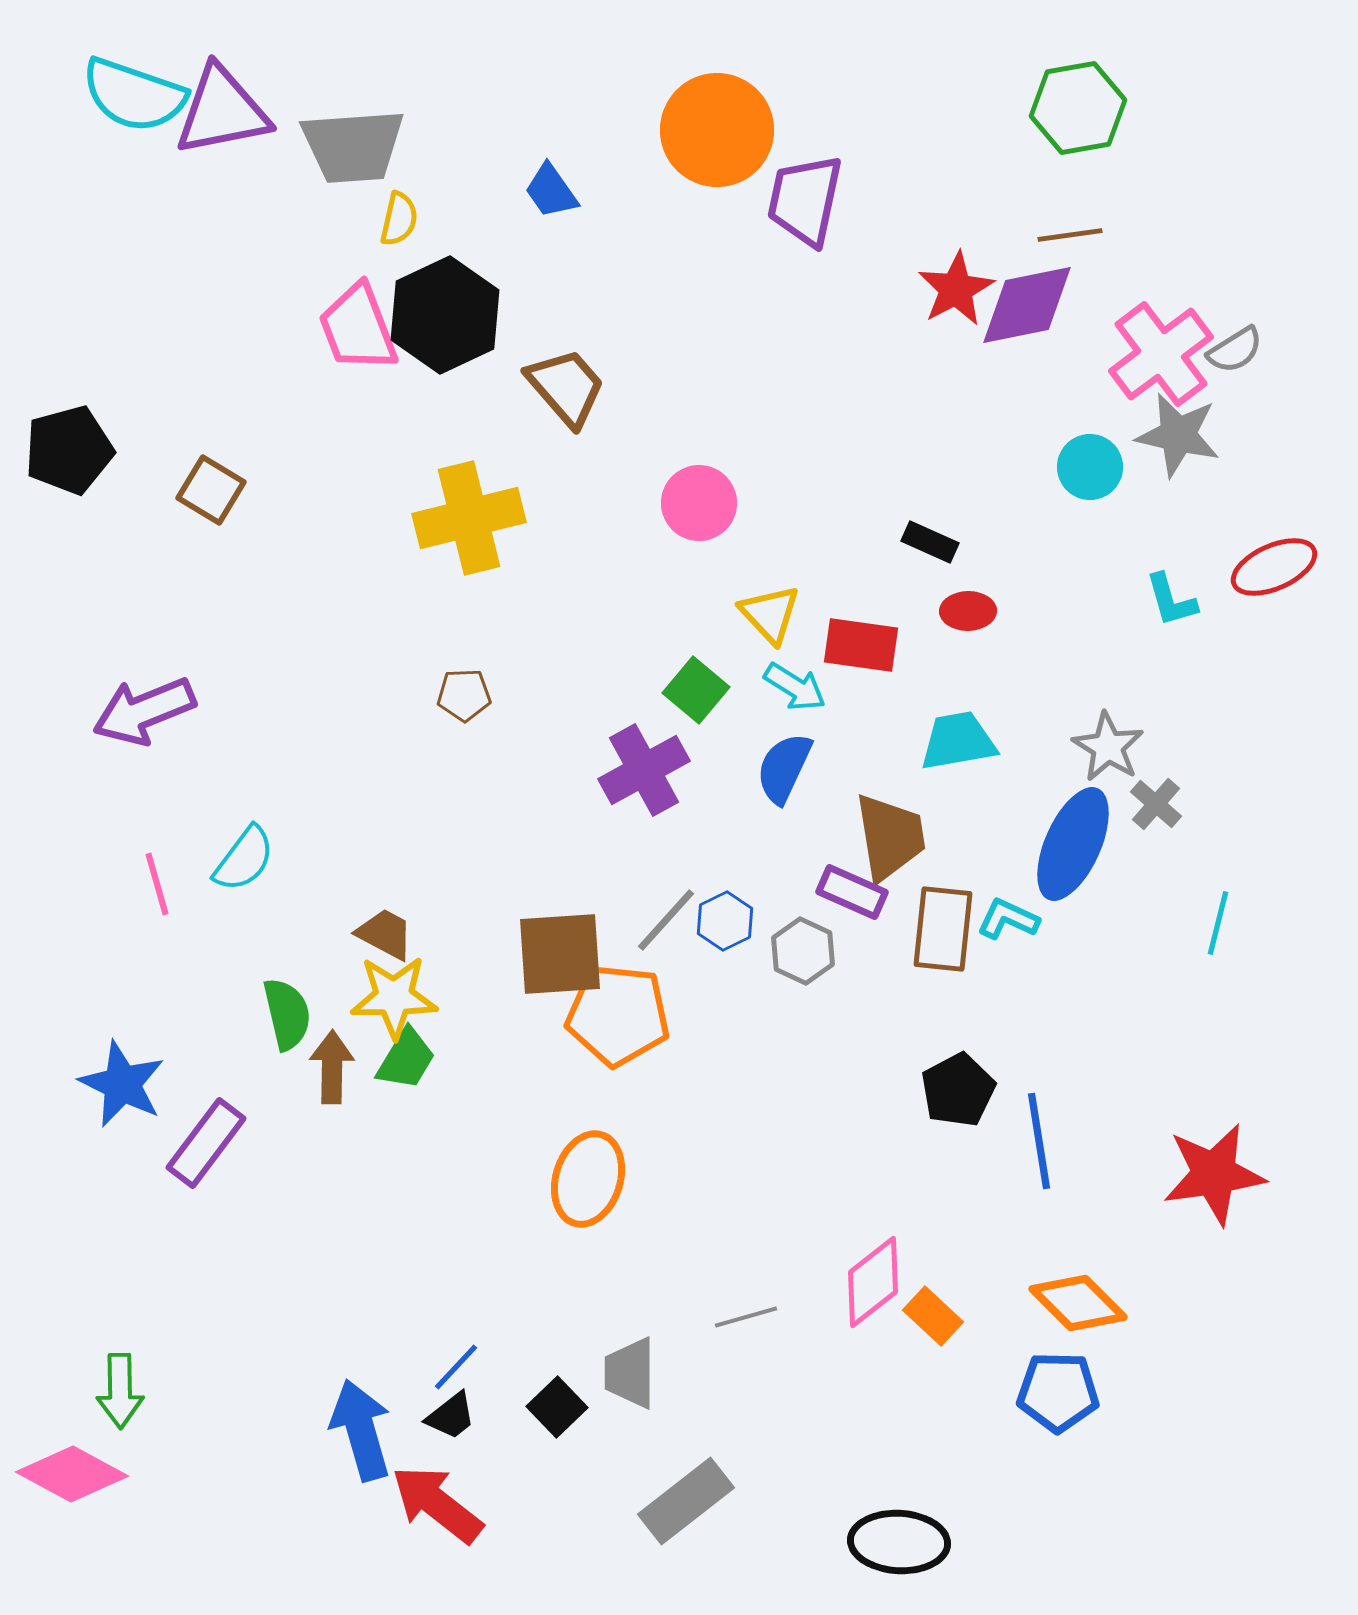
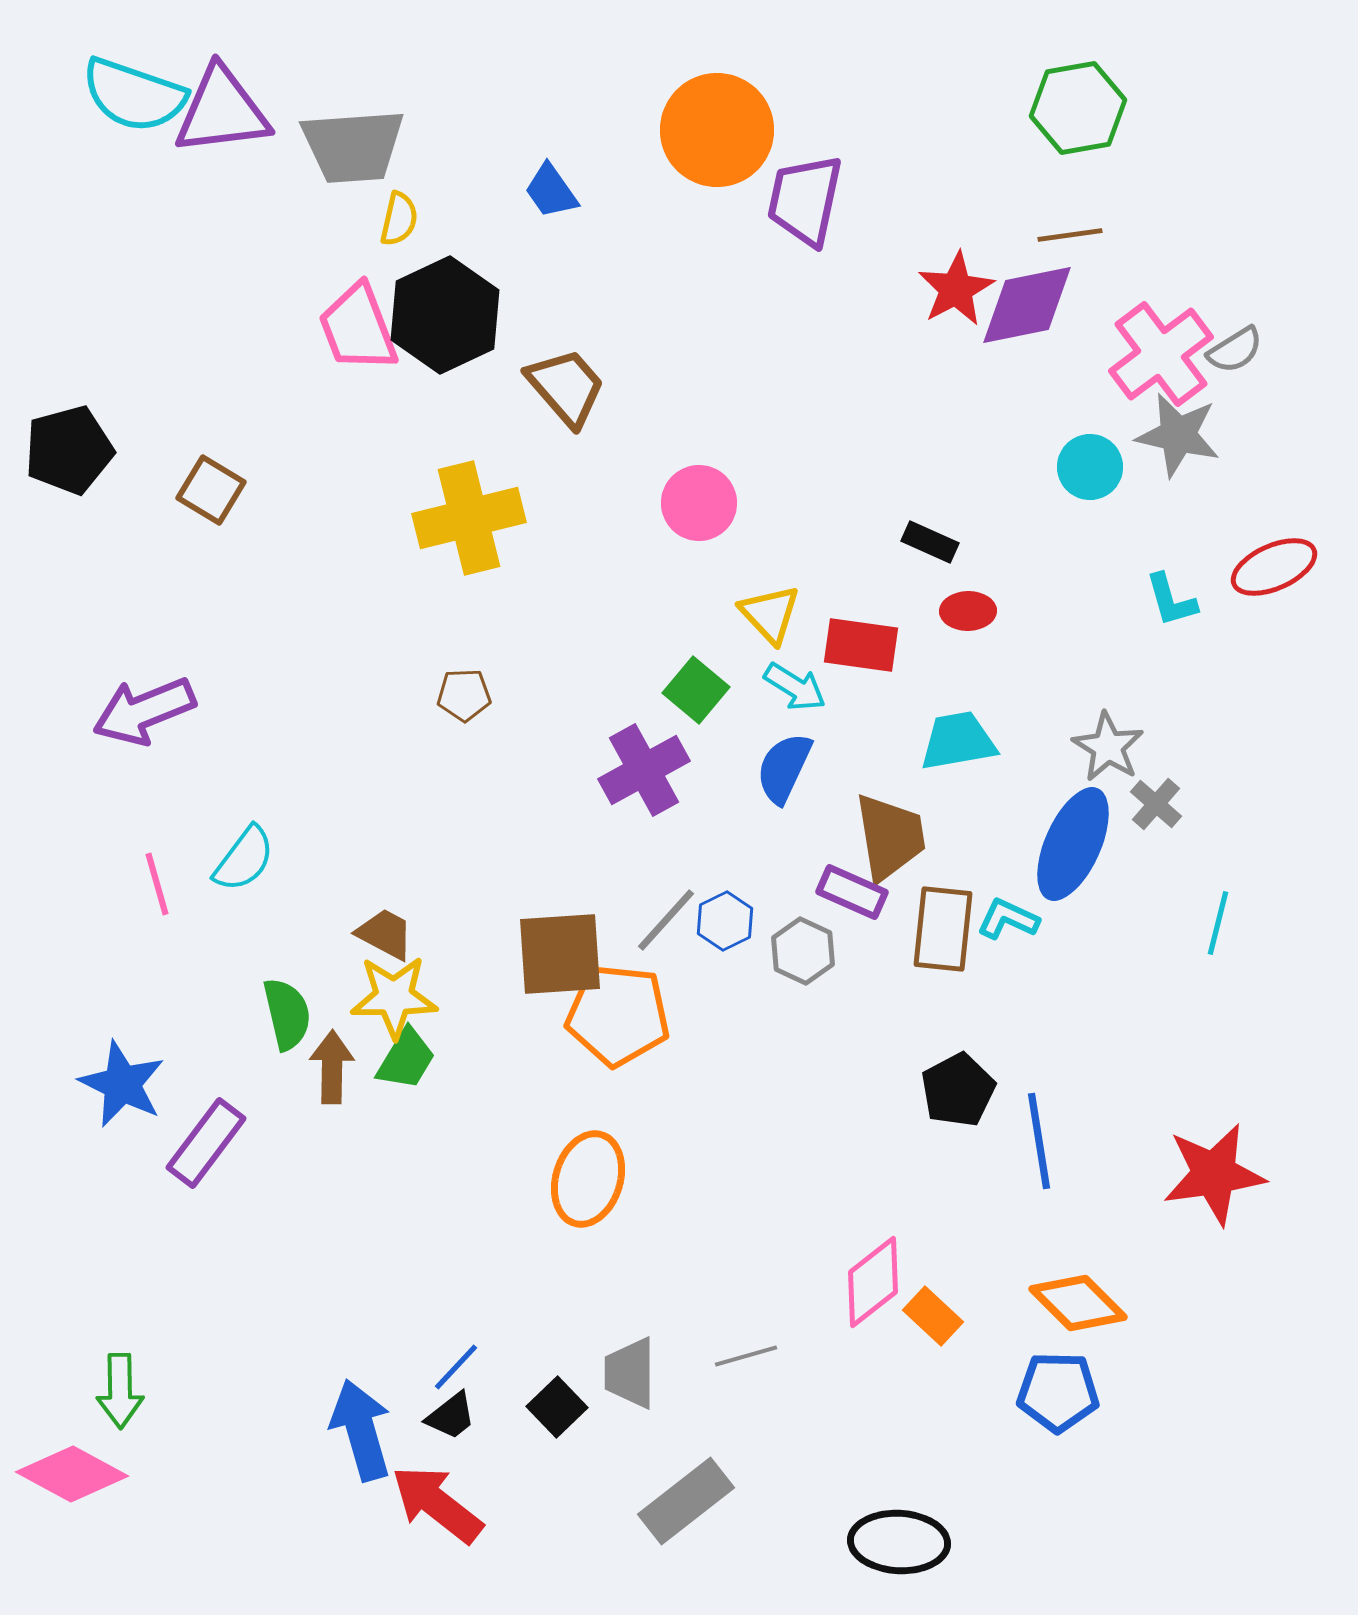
purple triangle at (222, 111): rotated 4 degrees clockwise
gray line at (746, 1317): moved 39 px down
